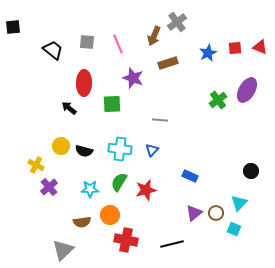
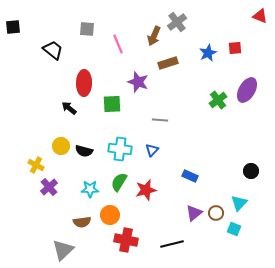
gray square: moved 13 px up
red triangle: moved 31 px up
purple star: moved 5 px right, 4 px down
